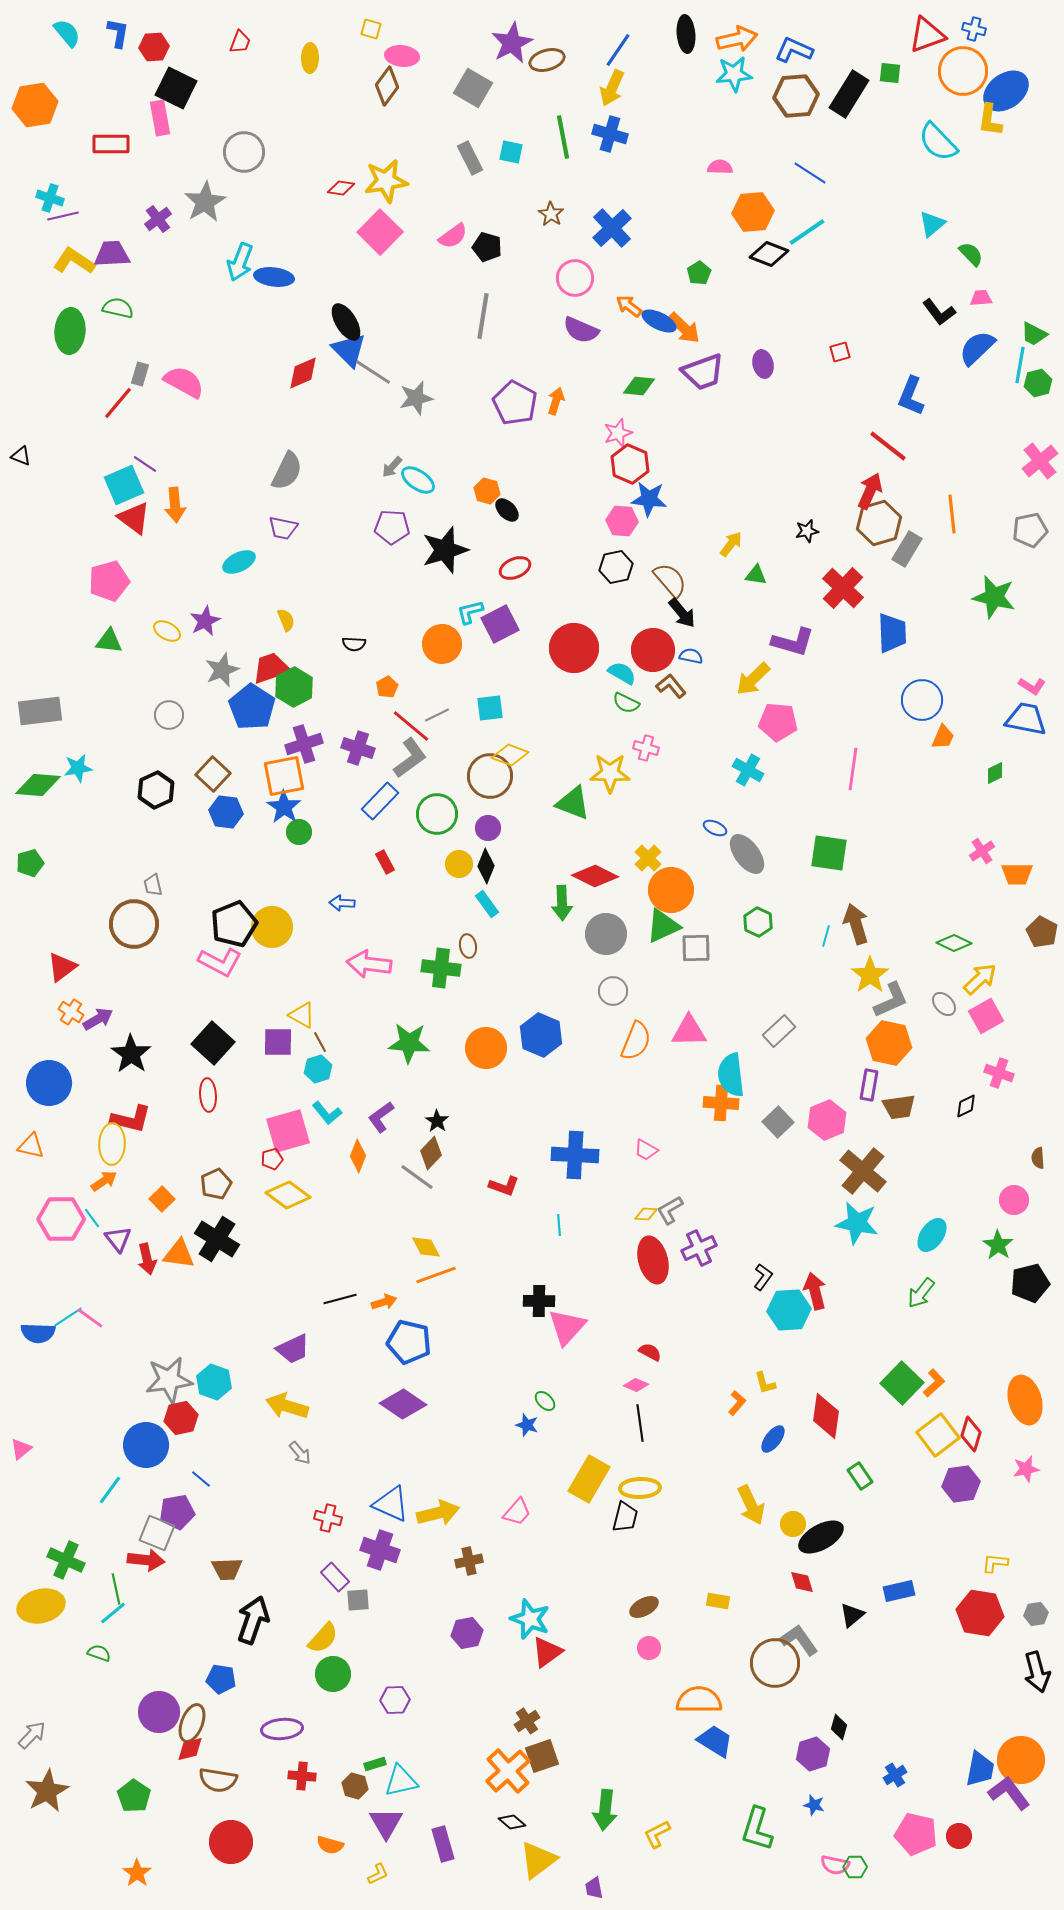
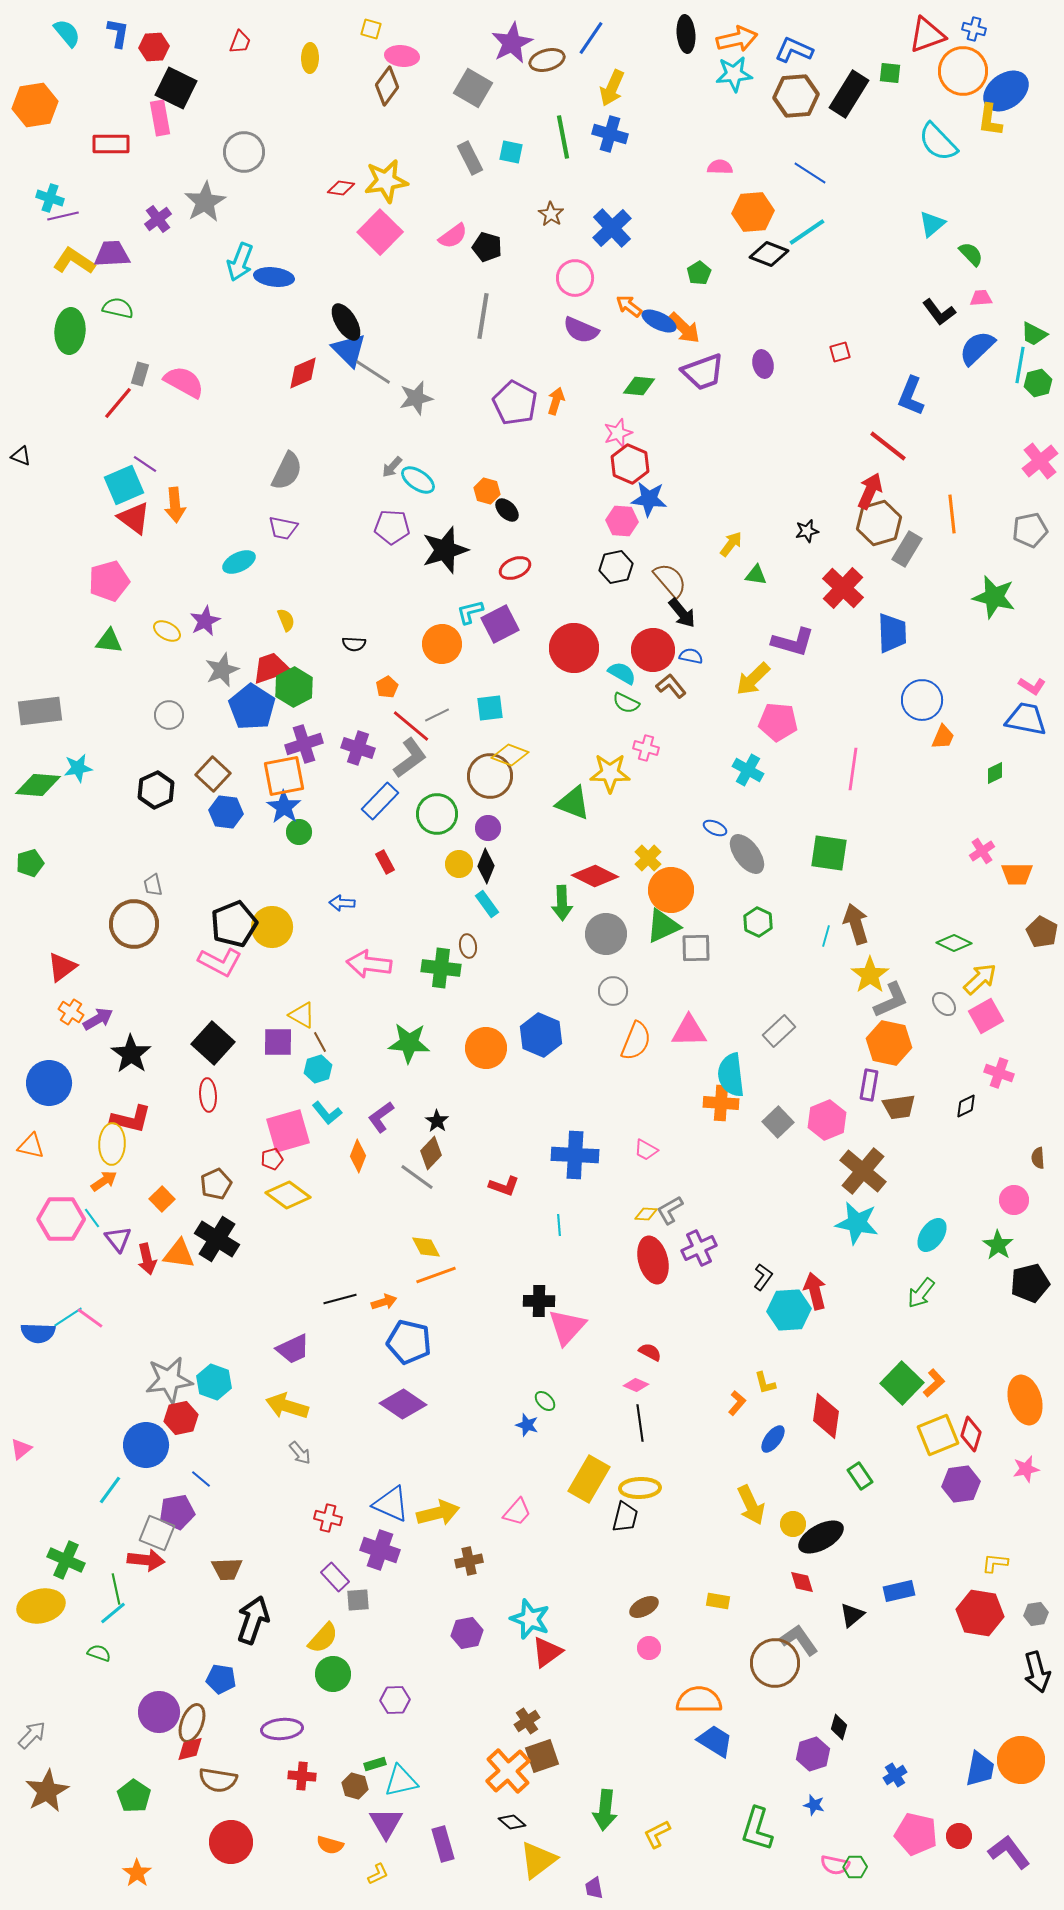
blue line at (618, 50): moved 27 px left, 12 px up
yellow square at (938, 1435): rotated 15 degrees clockwise
purple L-shape at (1009, 1793): moved 59 px down
